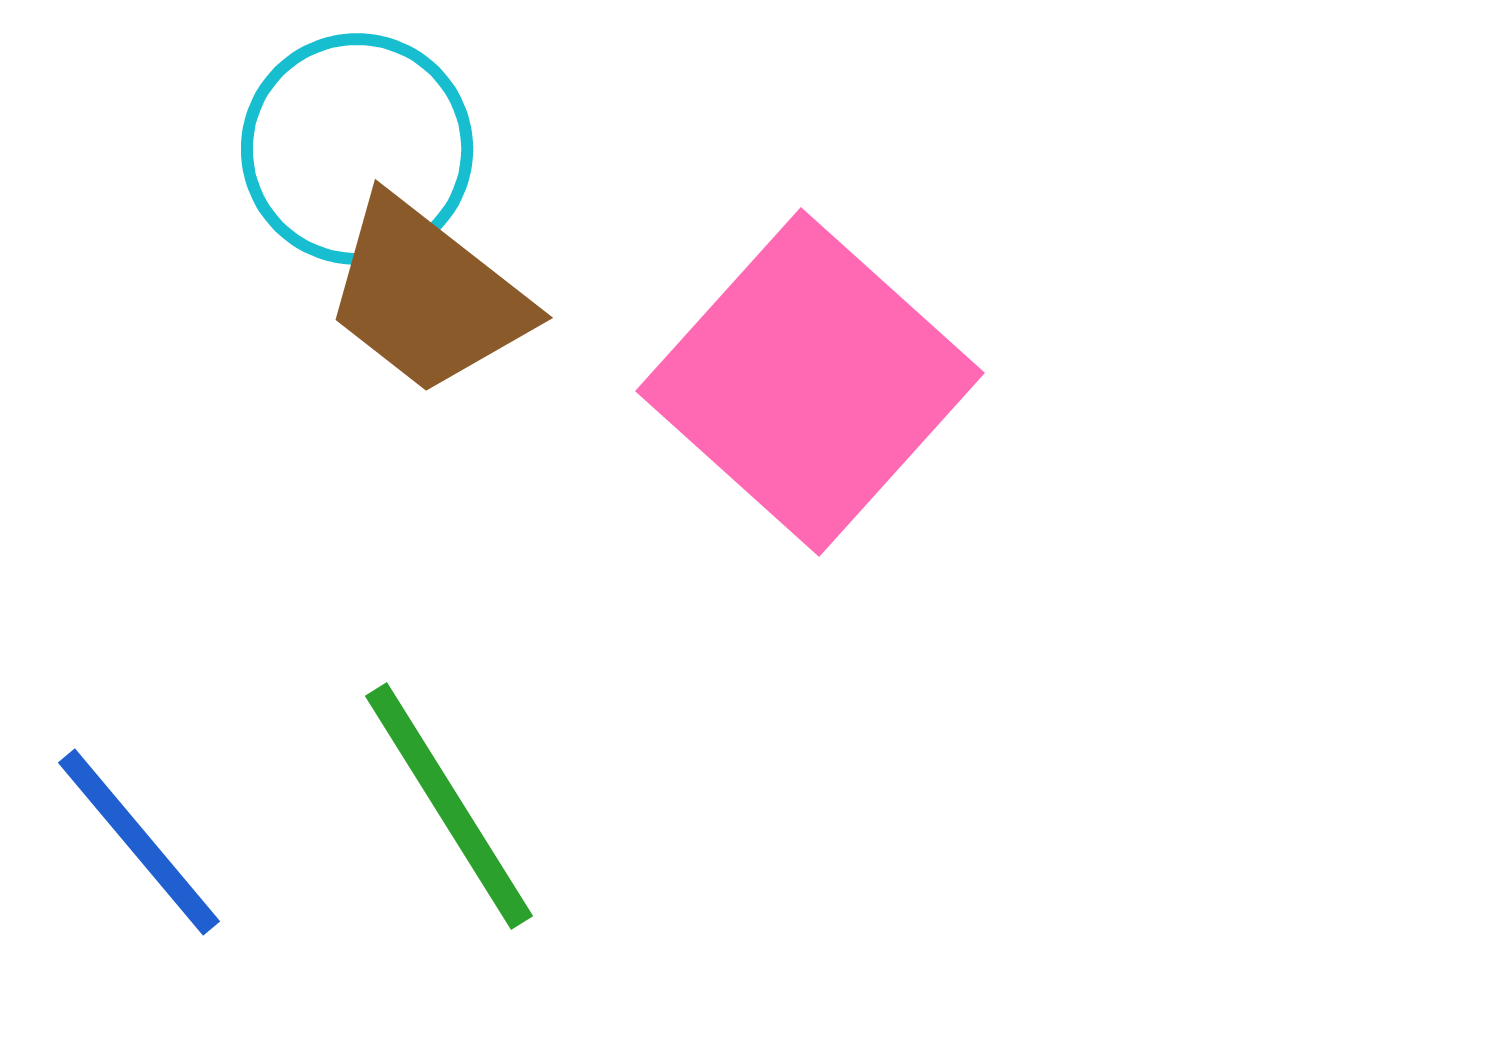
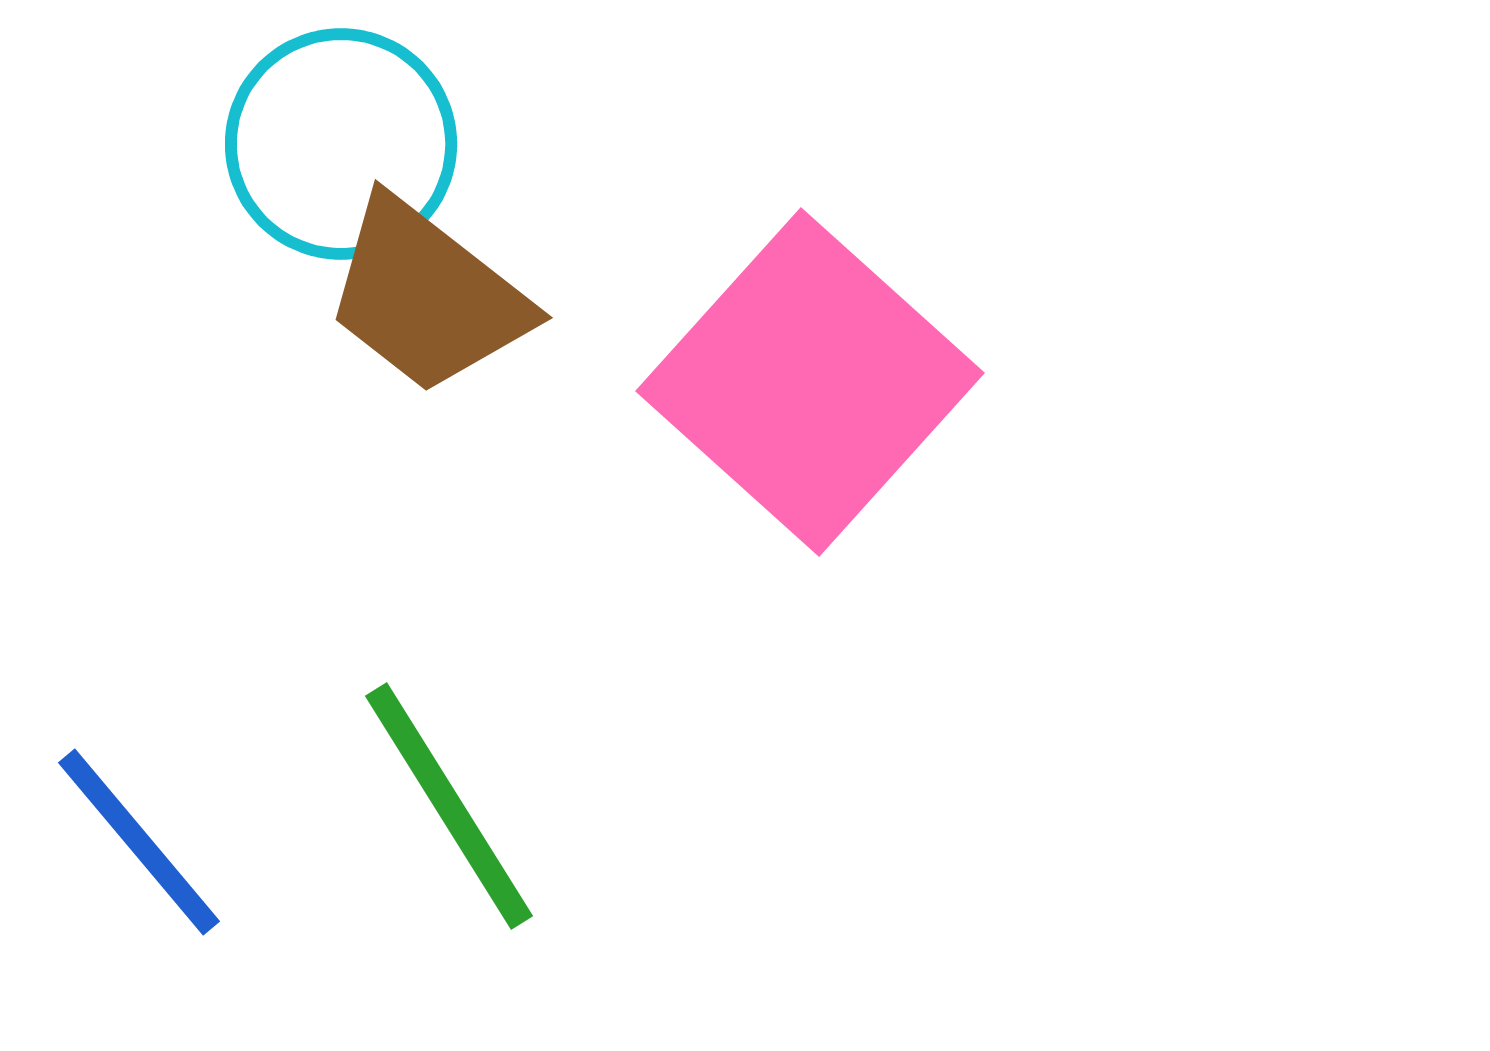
cyan circle: moved 16 px left, 5 px up
